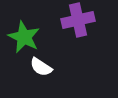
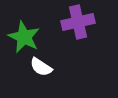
purple cross: moved 2 px down
